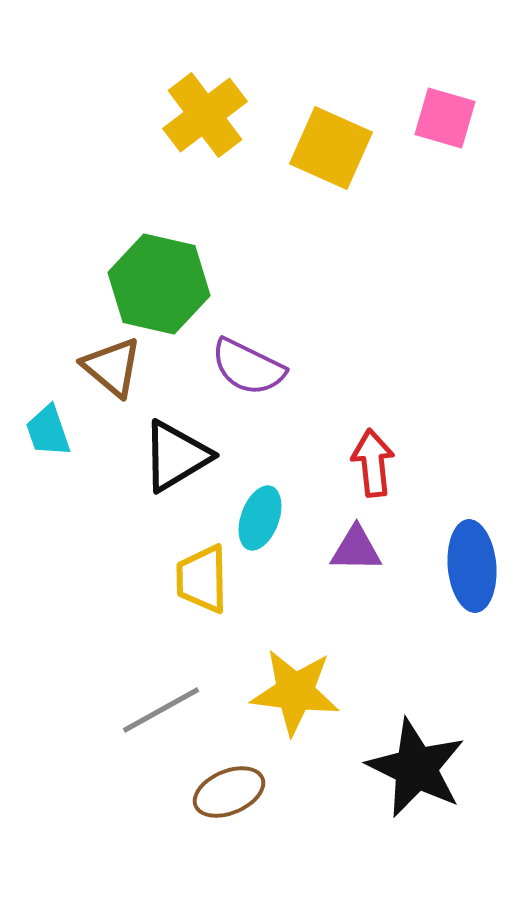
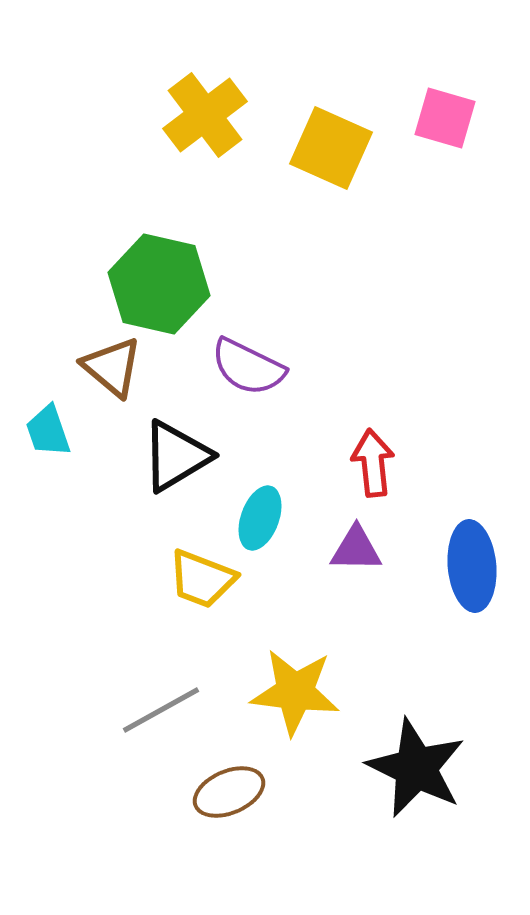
yellow trapezoid: rotated 68 degrees counterclockwise
